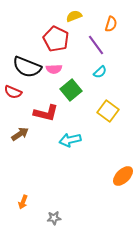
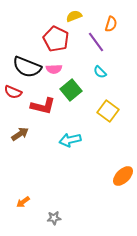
purple line: moved 3 px up
cyan semicircle: rotated 88 degrees clockwise
red L-shape: moved 3 px left, 7 px up
orange arrow: rotated 32 degrees clockwise
